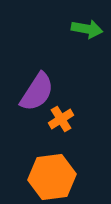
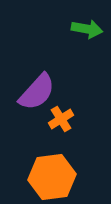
purple semicircle: rotated 9 degrees clockwise
